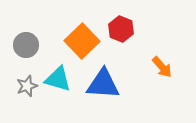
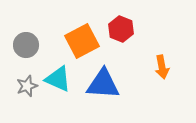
orange square: rotated 16 degrees clockwise
orange arrow: rotated 30 degrees clockwise
cyan triangle: rotated 8 degrees clockwise
